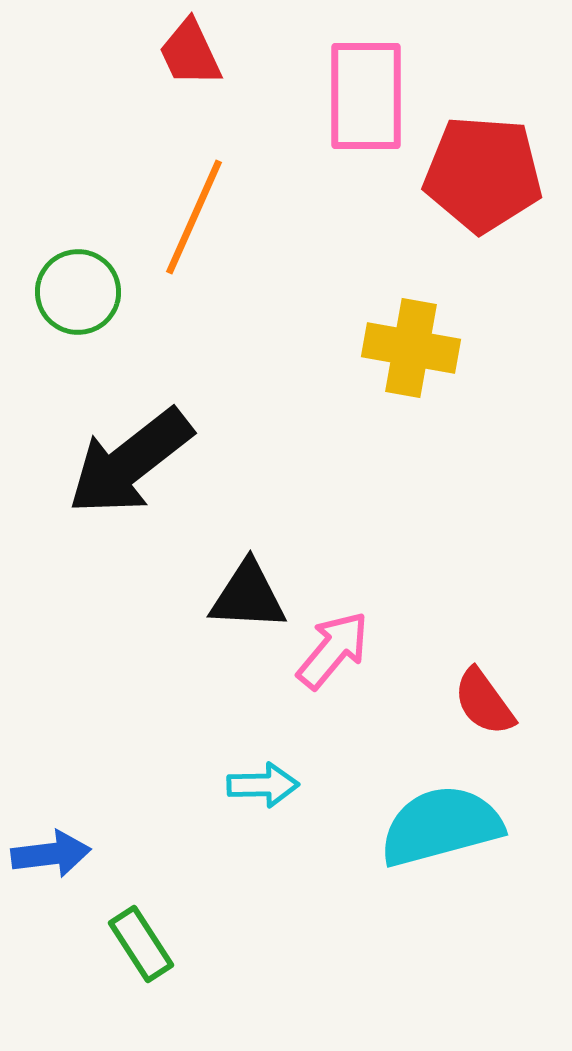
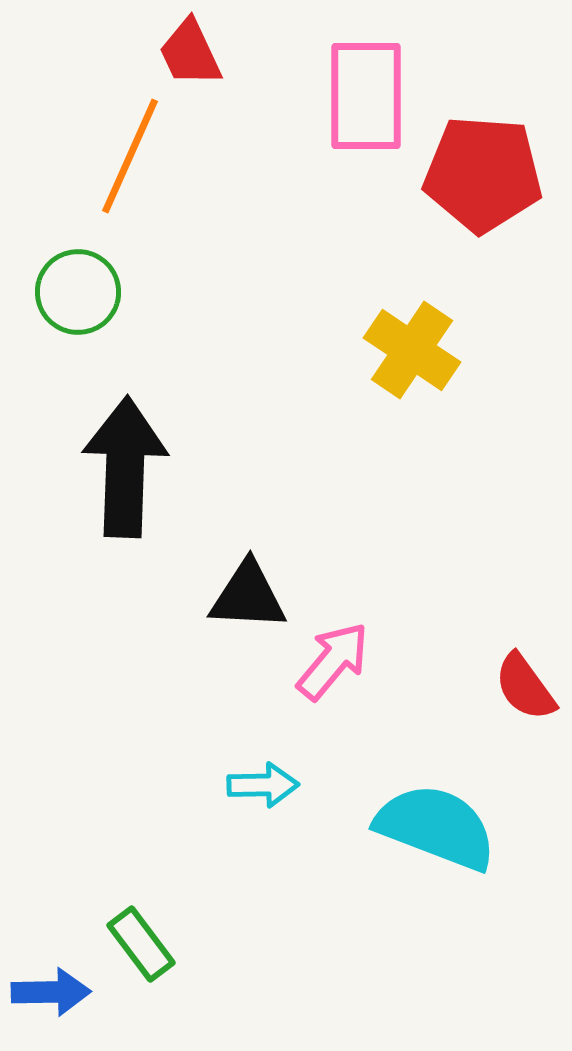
orange line: moved 64 px left, 61 px up
yellow cross: moved 1 px right, 2 px down; rotated 24 degrees clockwise
black arrow: moved 5 px left, 5 px down; rotated 130 degrees clockwise
pink arrow: moved 11 px down
red semicircle: moved 41 px right, 15 px up
cyan semicircle: moved 5 px left, 1 px down; rotated 36 degrees clockwise
blue arrow: moved 138 px down; rotated 6 degrees clockwise
green rectangle: rotated 4 degrees counterclockwise
